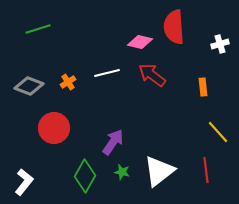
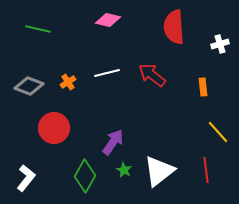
green line: rotated 30 degrees clockwise
pink diamond: moved 32 px left, 22 px up
green star: moved 2 px right, 2 px up; rotated 14 degrees clockwise
white L-shape: moved 2 px right, 4 px up
